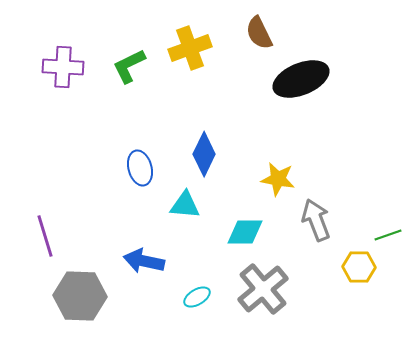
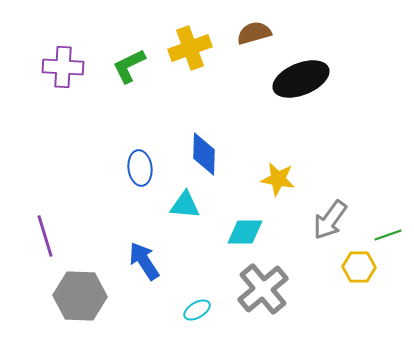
brown semicircle: moved 5 px left; rotated 100 degrees clockwise
blue diamond: rotated 24 degrees counterclockwise
blue ellipse: rotated 8 degrees clockwise
gray arrow: moved 14 px right; rotated 123 degrees counterclockwise
blue arrow: rotated 45 degrees clockwise
cyan ellipse: moved 13 px down
